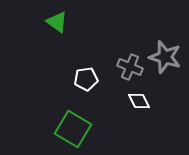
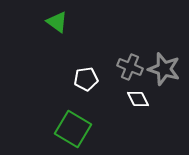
gray star: moved 1 px left, 12 px down
white diamond: moved 1 px left, 2 px up
